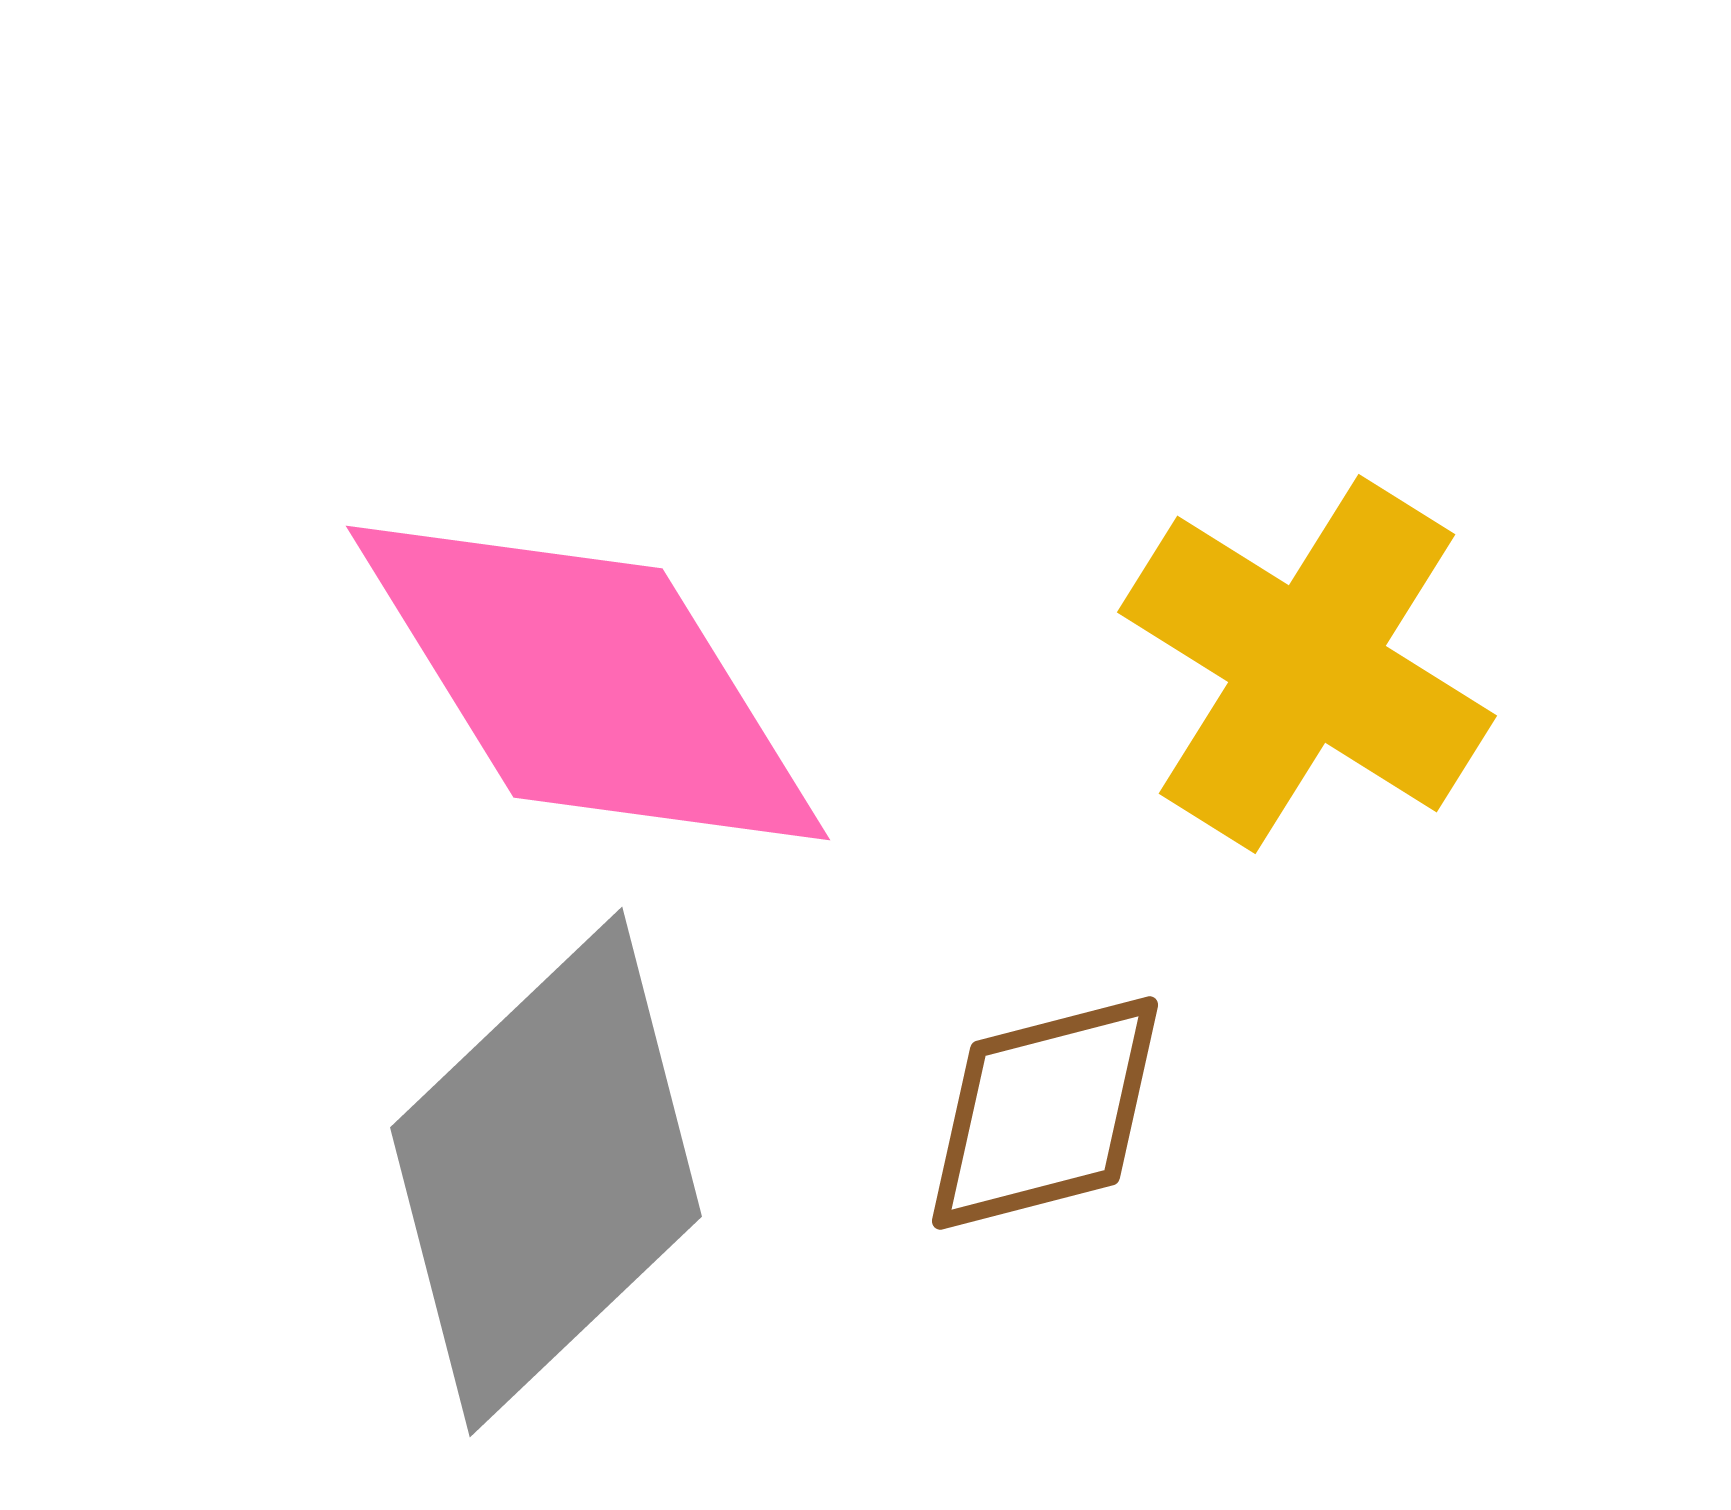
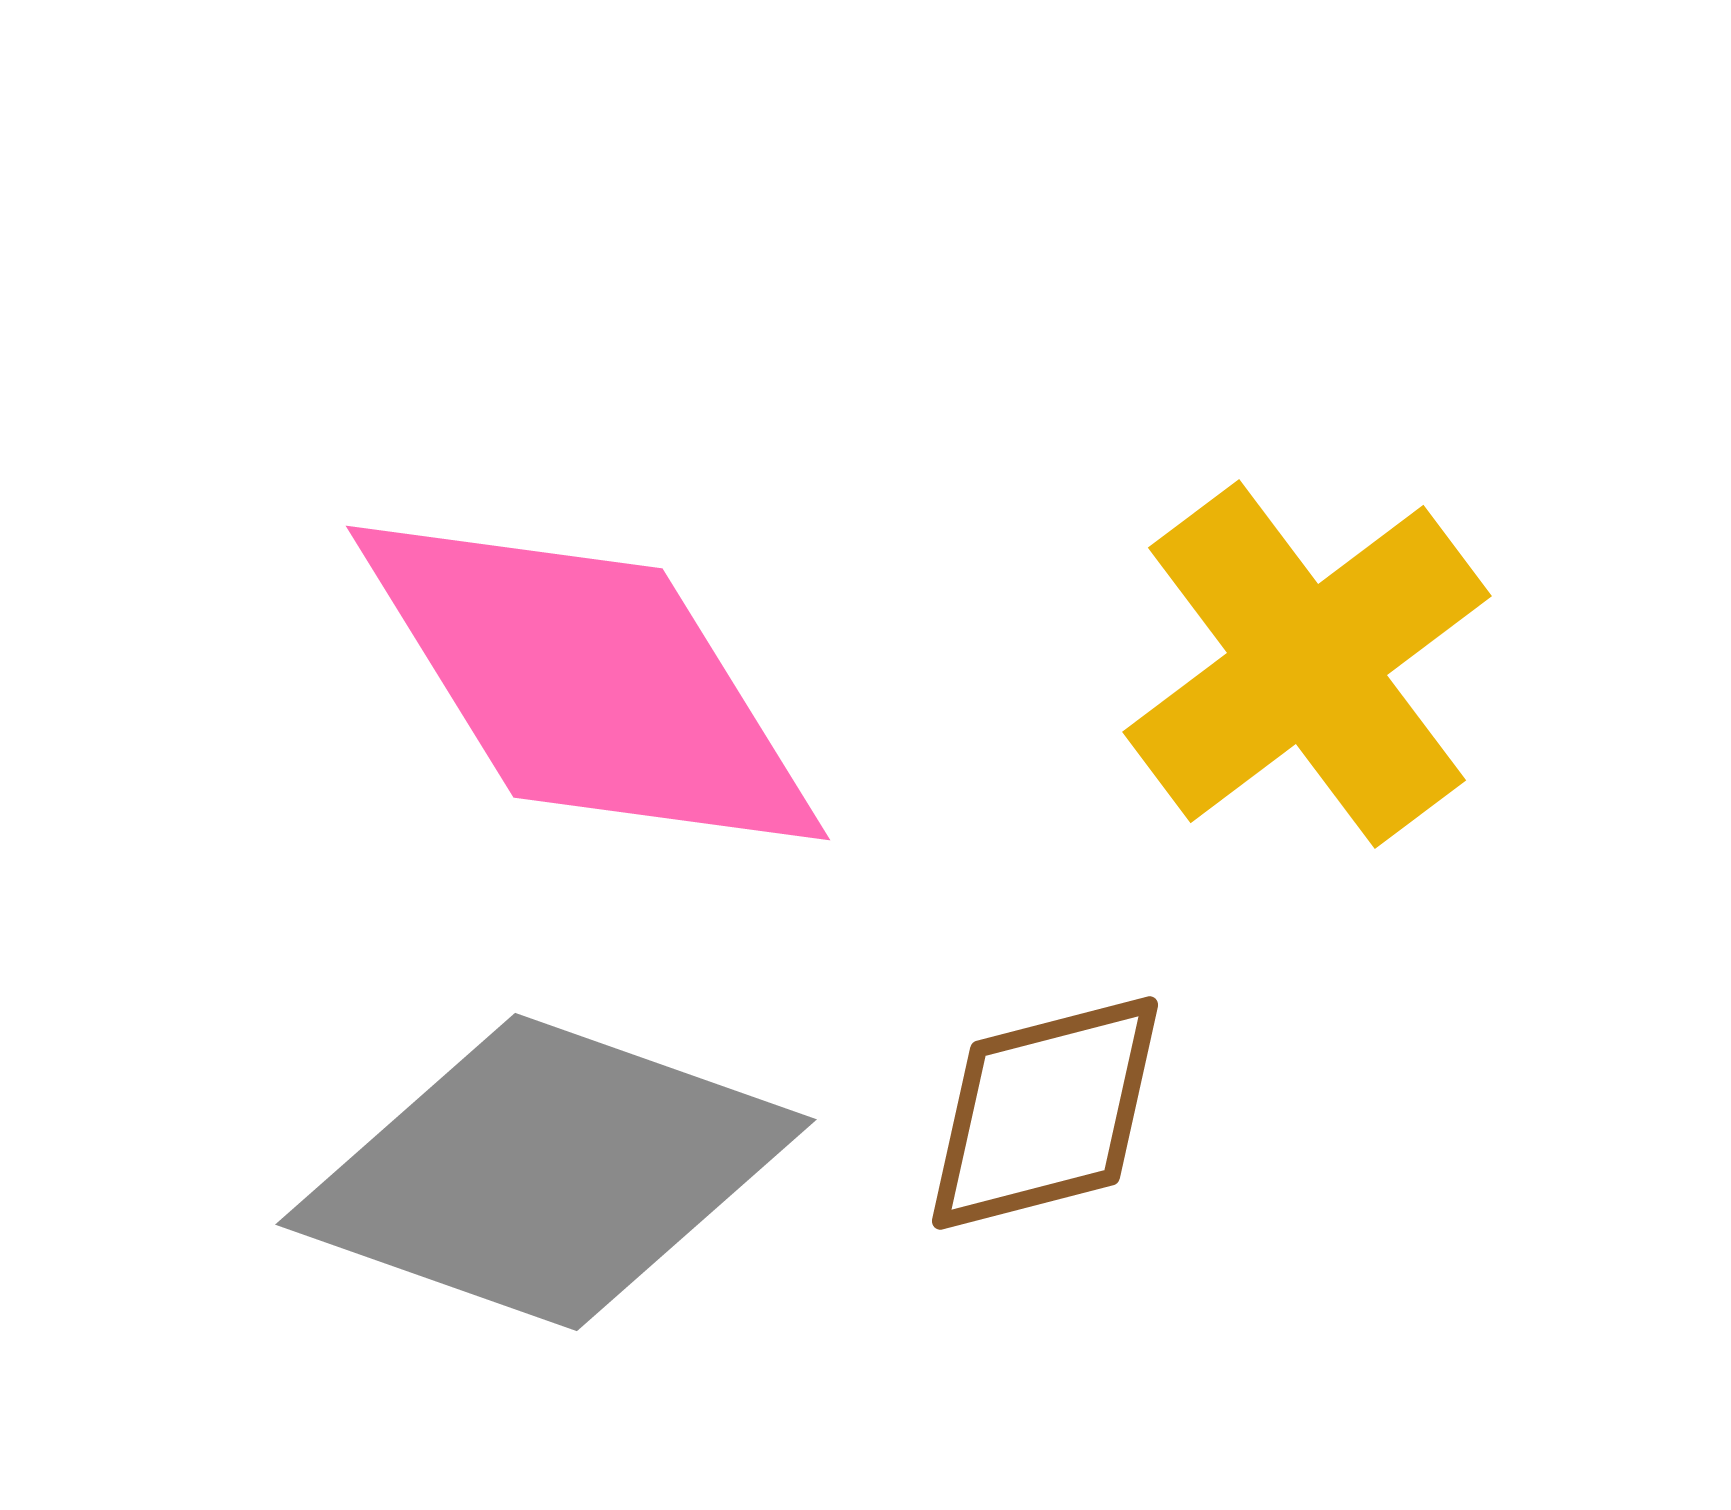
yellow cross: rotated 21 degrees clockwise
gray diamond: rotated 63 degrees clockwise
